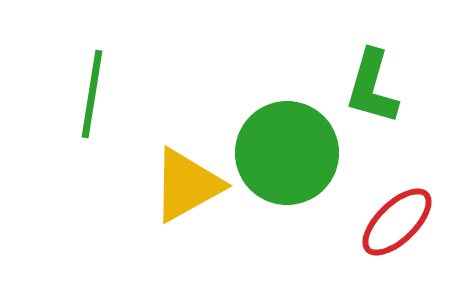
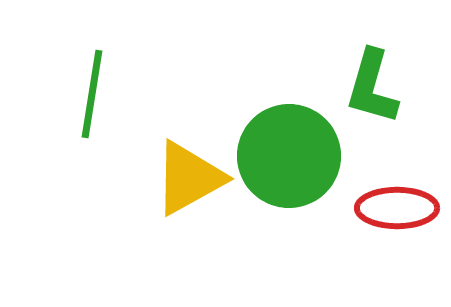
green circle: moved 2 px right, 3 px down
yellow triangle: moved 2 px right, 7 px up
red ellipse: moved 14 px up; rotated 44 degrees clockwise
